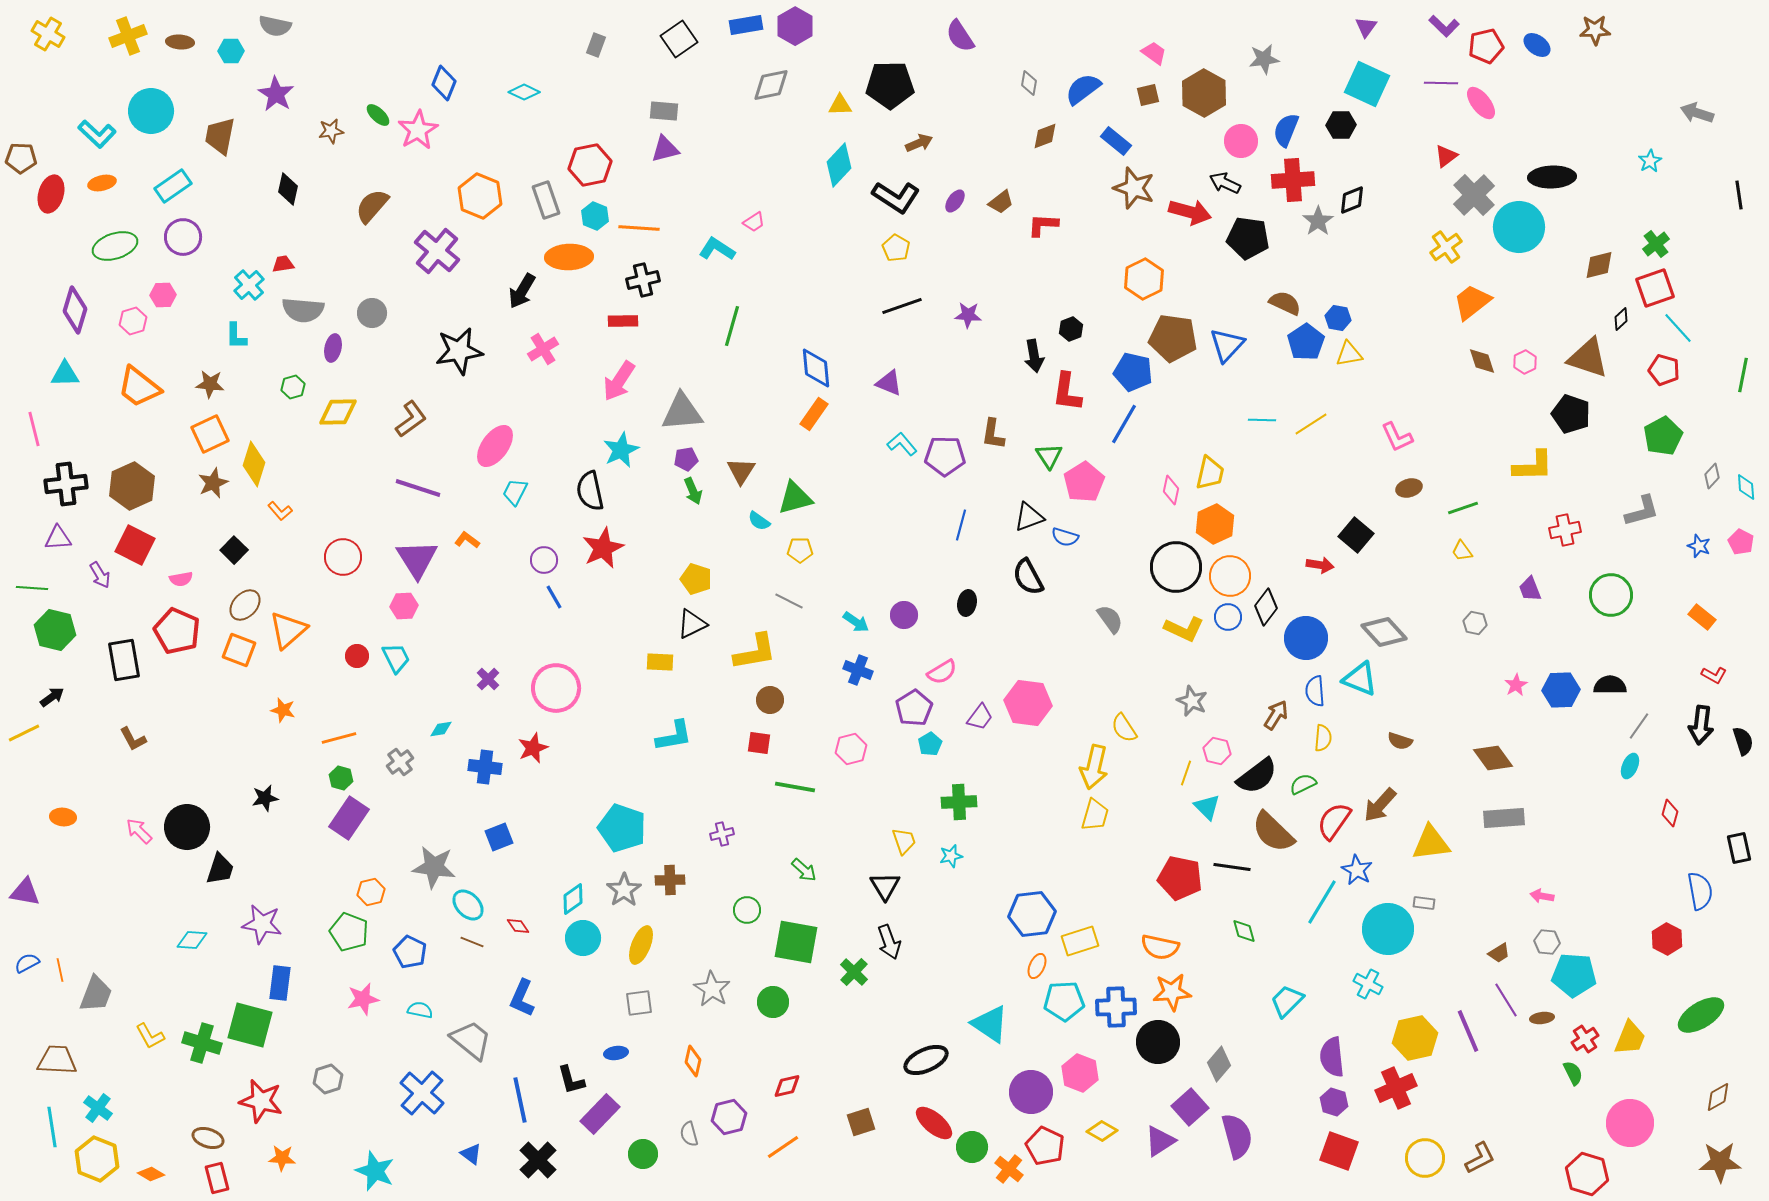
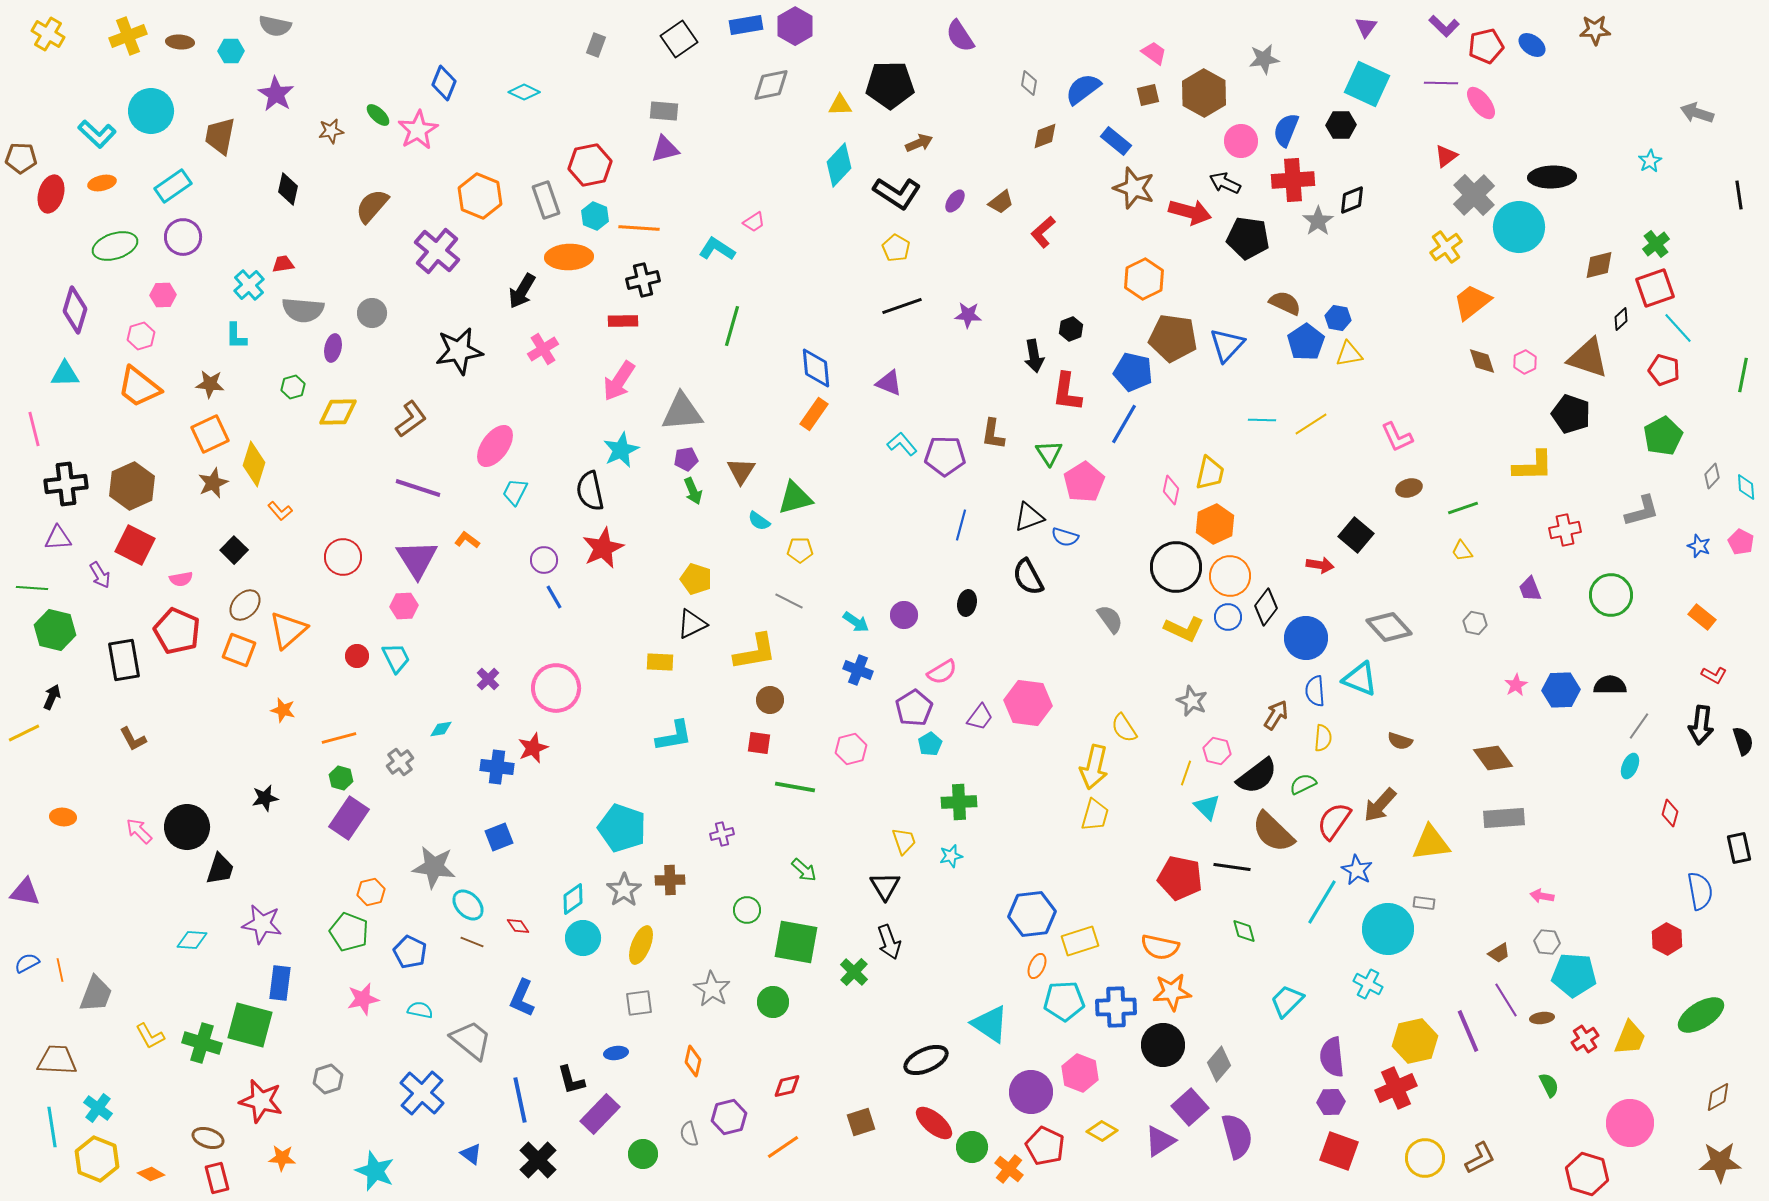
blue ellipse at (1537, 45): moved 5 px left
black L-shape at (896, 197): moved 1 px right, 4 px up
red L-shape at (1043, 225): moved 7 px down; rotated 44 degrees counterclockwise
pink hexagon at (133, 321): moved 8 px right, 15 px down
green triangle at (1049, 456): moved 3 px up
gray diamond at (1384, 632): moved 5 px right, 5 px up
black arrow at (52, 697): rotated 30 degrees counterclockwise
blue cross at (485, 767): moved 12 px right
yellow hexagon at (1415, 1038): moved 3 px down
black circle at (1158, 1042): moved 5 px right, 3 px down
green semicircle at (1573, 1073): moved 24 px left, 12 px down
purple hexagon at (1334, 1102): moved 3 px left; rotated 20 degrees counterclockwise
